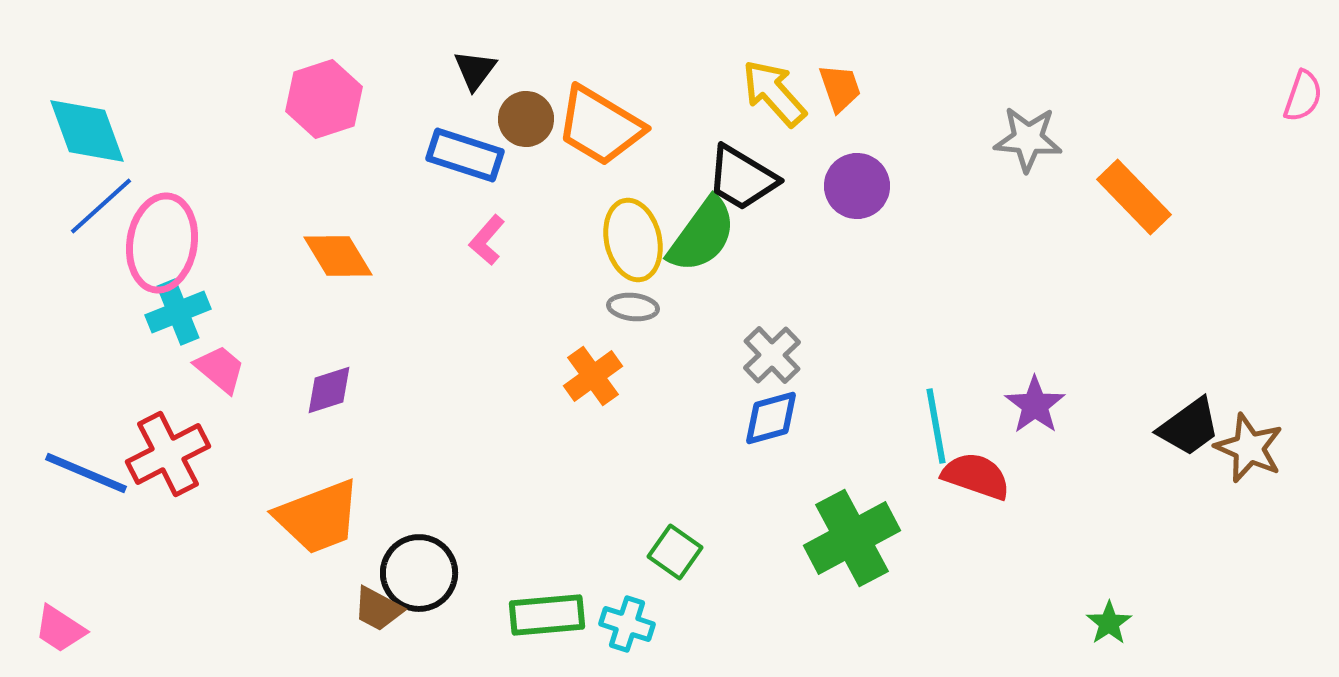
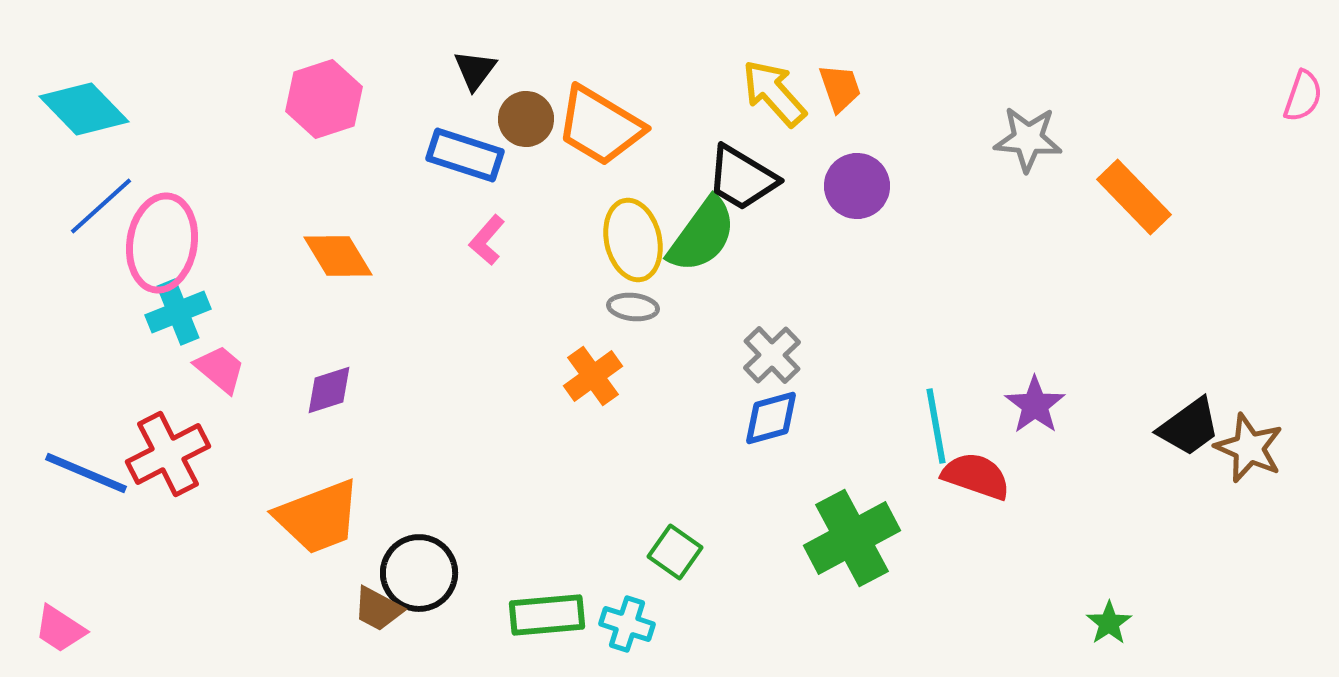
cyan diamond at (87, 131): moved 3 px left, 22 px up; rotated 24 degrees counterclockwise
